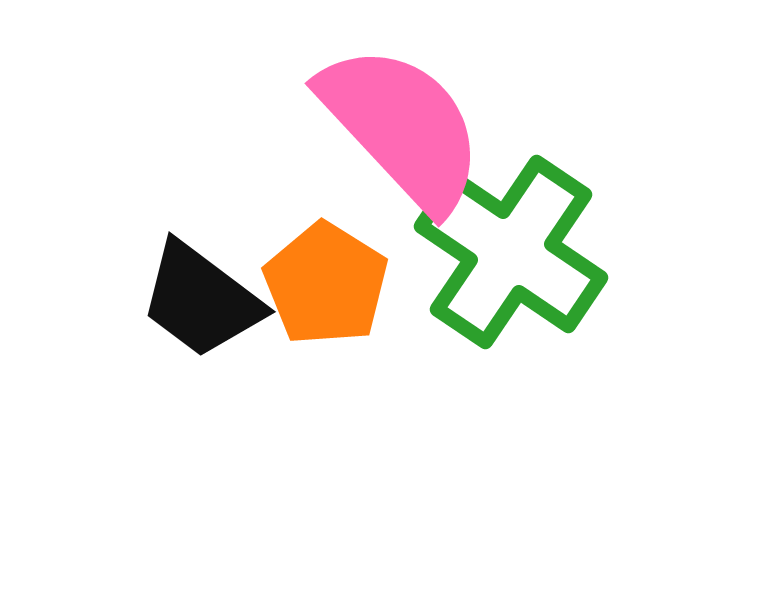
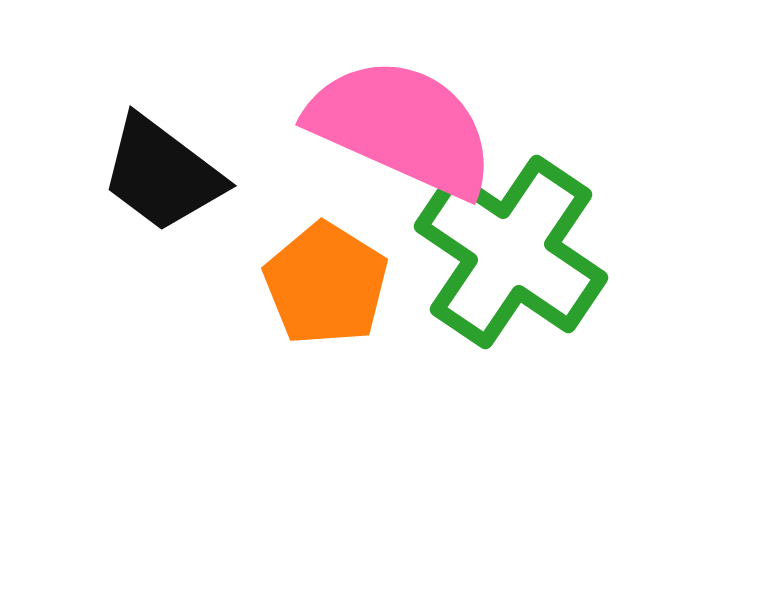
pink semicircle: rotated 23 degrees counterclockwise
black trapezoid: moved 39 px left, 126 px up
